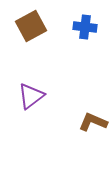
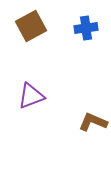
blue cross: moved 1 px right, 1 px down; rotated 15 degrees counterclockwise
purple triangle: rotated 16 degrees clockwise
